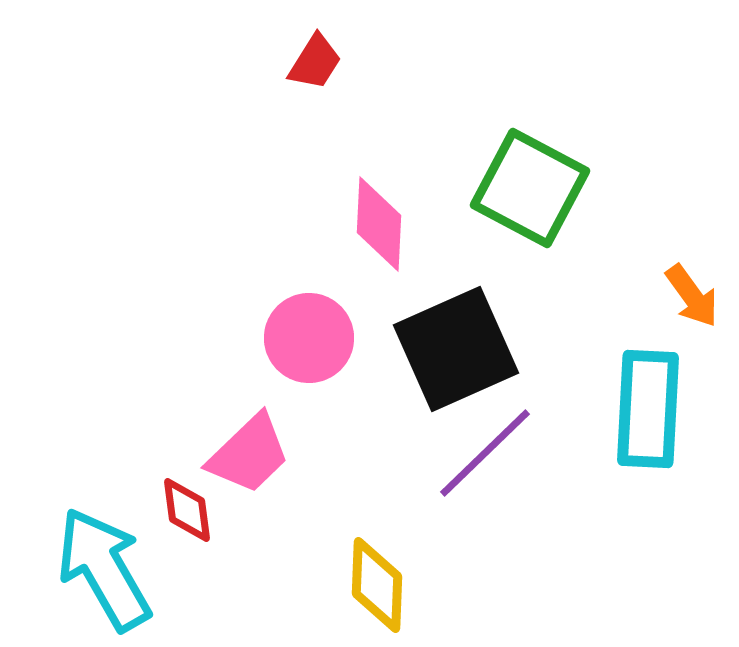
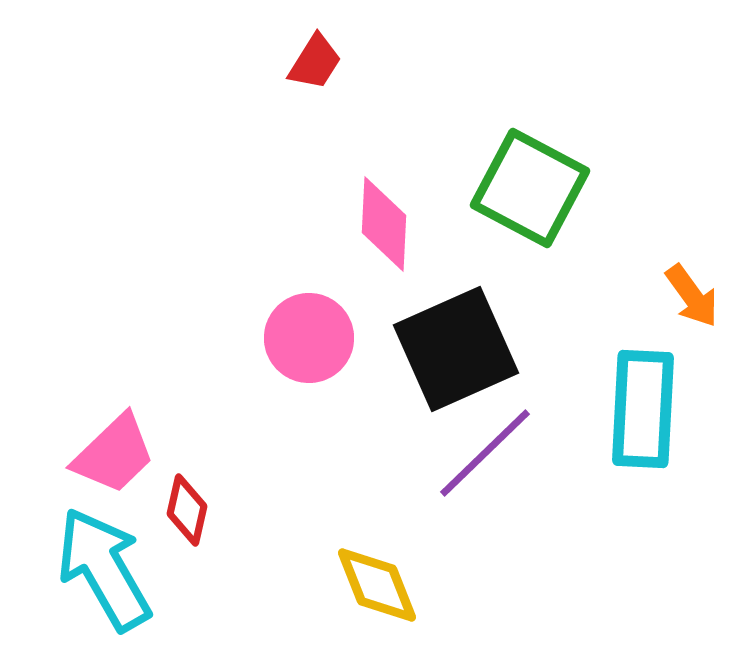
pink diamond: moved 5 px right
cyan rectangle: moved 5 px left
pink trapezoid: moved 135 px left
red diamond: rotated 20 degrees clockwise
yellow diamond: rotated 24 degrees counterclockwise
